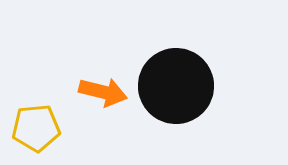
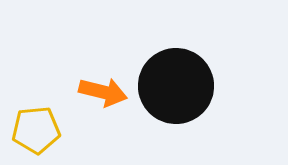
yellow pentagon: moved 2 px down
